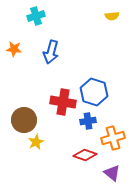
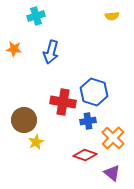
orange cross: rotated 30 degrees counterclockwise
